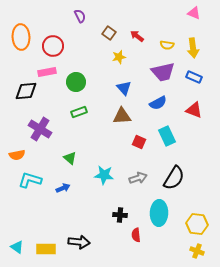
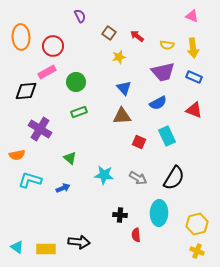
pink triangle: moved 2 px left, 3 px down
pink rectangle: rotated 18 degrees counterclockwise
gray arrow: rotated 48 degrees clockwise
yellow hexagon: rotated 20 degrees counterclockwise
